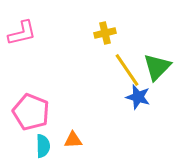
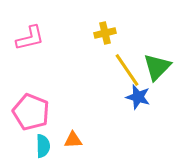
pink L-shape: moved 8 px right, 5 px down
